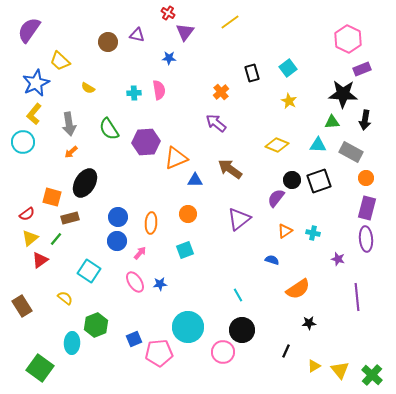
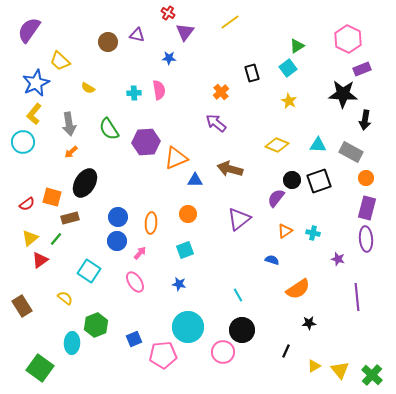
green triangle at (332, 122): moved 35 px left, 76 px up; rotated 28 degrees counterclockwise
brown arrow at (230, 169): rotated 20 degrees counterclockwise
red semicircle at (27, 214): moved 10 px up
blue star at (160, 284): moved 19 px right; rotated 16 degrees clockwise
pink pentagon at (159, 353): moved 4 px right, 2 px down
